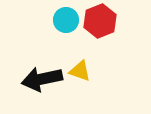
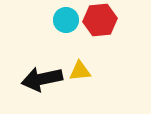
red hexagon: moved 1 px up; rotated 16 degrees clockwise
yellow triangle: rotated 25 degrees counterclockwise
